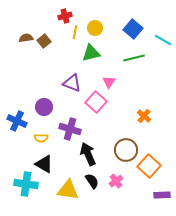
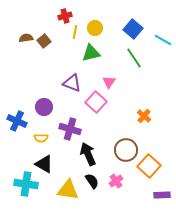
green line: rotated 70 degrees clockwise
